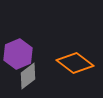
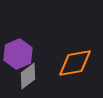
orange diamond: rotated 48 degrees counterclockwise
